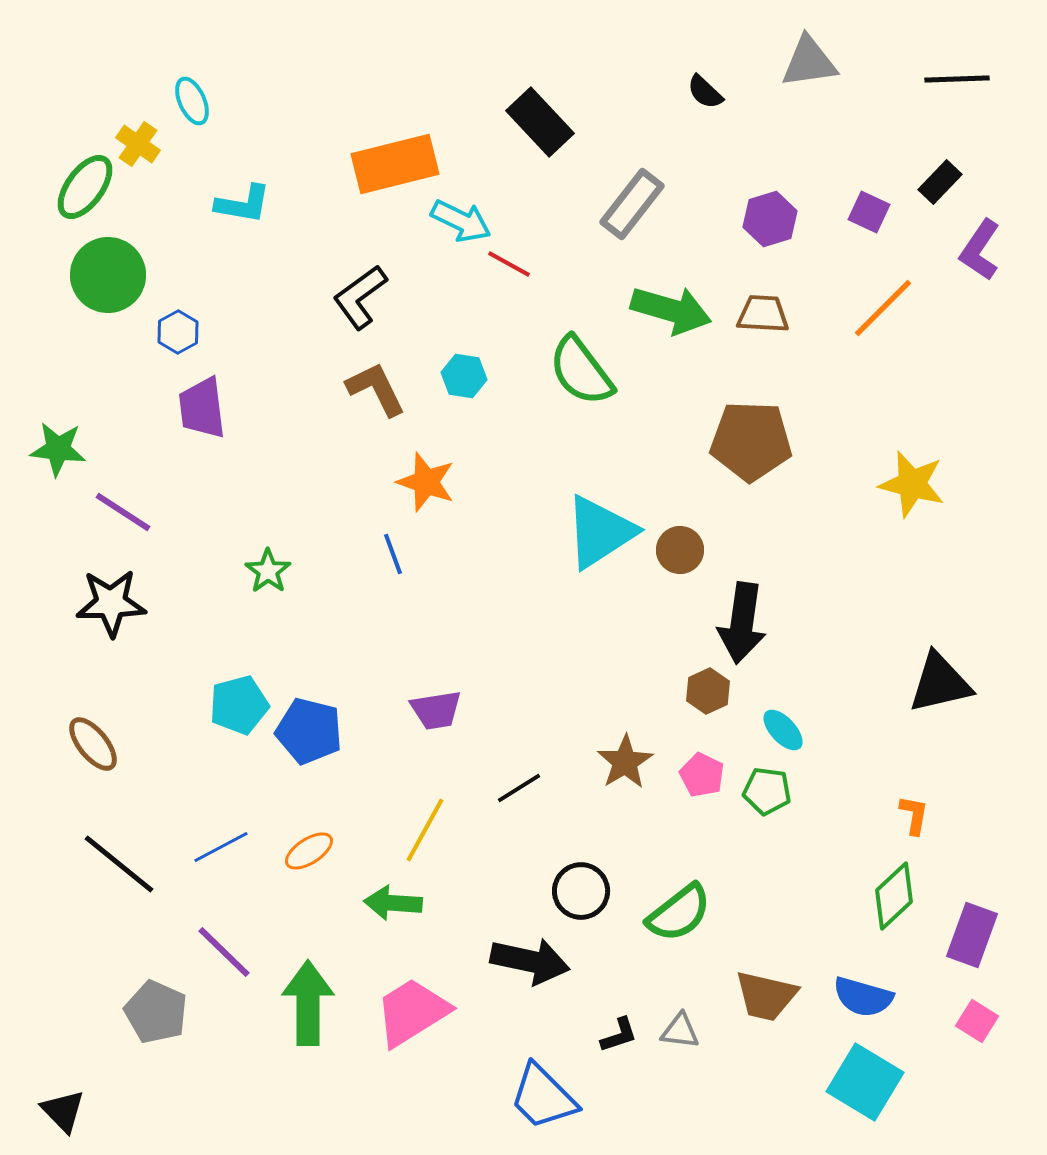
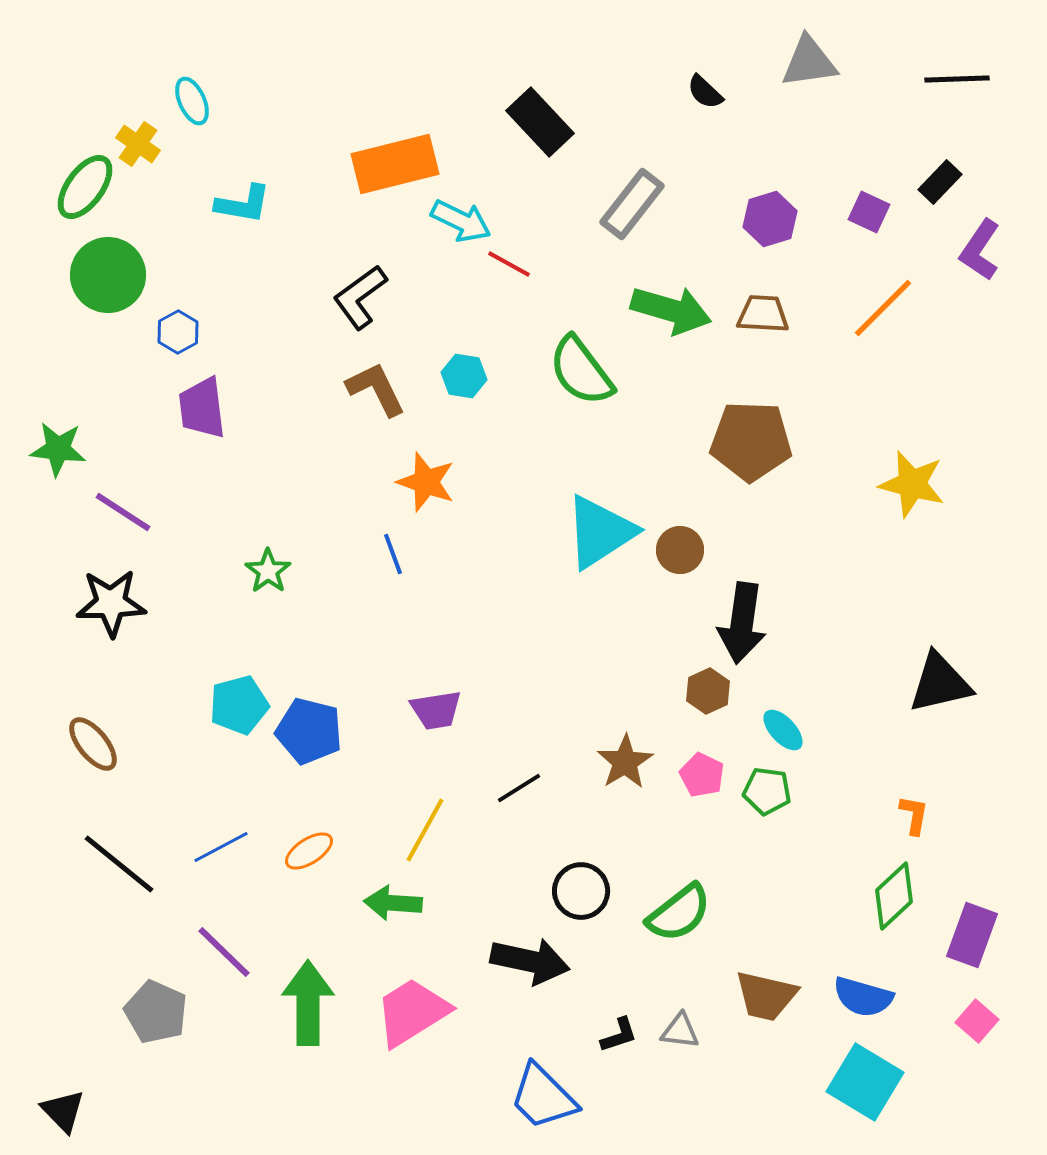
pink square at (977, 1021): rotated 9 degrees clockwise
